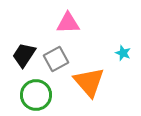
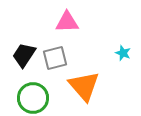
pink triangle: moved 1 px left, 1 px up
gray square: moved 1 px left, 1 px up; rotated 15 degrees clockwise
orange triangle: moved 5 px left, 4 px down
green circle: moved 3 px left, 3 px down
